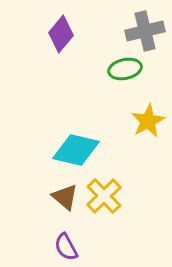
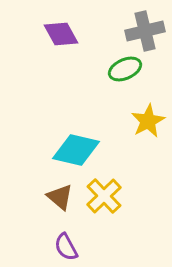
purple diamond: rotated 69 degrees counterclockwise
green ellipse: rotated 12 degrees counterclockwise
brown triangle: moved 5 px left
